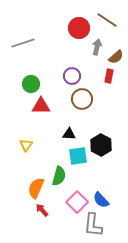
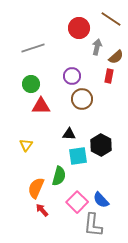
brown line: moved 4 px right, 1 px up
gray line: moved 10 px right, 5 px down
